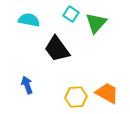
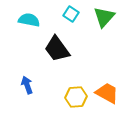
green triangle: moved 8 px right, 6 px up
